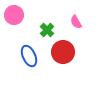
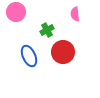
pink circle: moved 2 px right, 3 px up
pink semicircle: moved 1 px left, 8 px up; rotated 24 degrees clockwise
green cross: rotated 16 degrees clockwise
